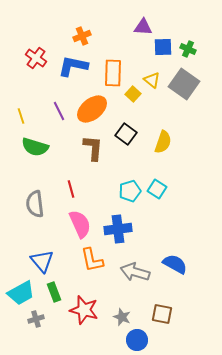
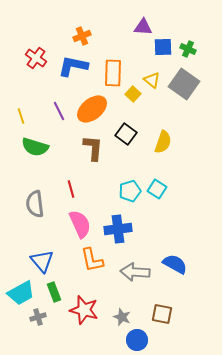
gray arrow: rotated 12 degrees counterclockwise
gray cross: moved 2 px right, 2 px up
